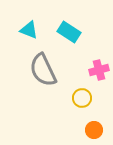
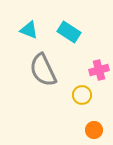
yellow circle: moved 3 px up
